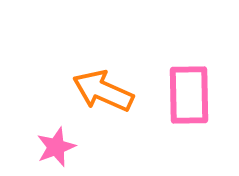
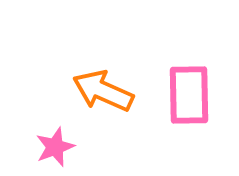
pink star: moved 1 px left
